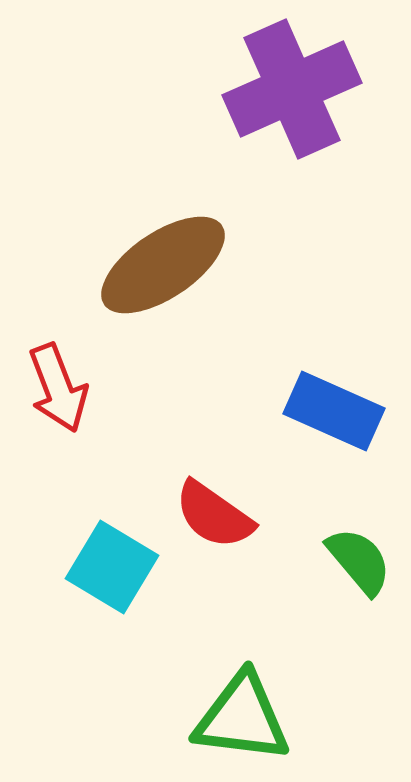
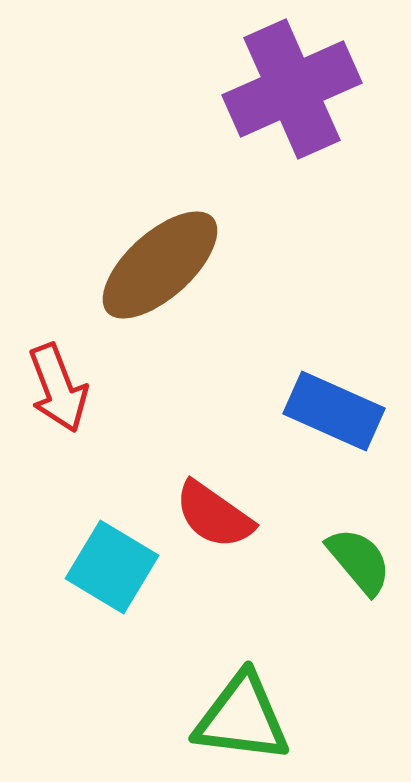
brown ellipse: moved 3 px left; rotated 8 degrees counterclockwise
